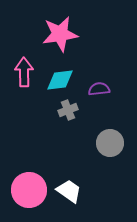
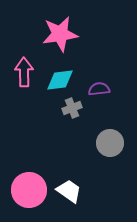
gray cross: moved 4 px right, 2 px up
